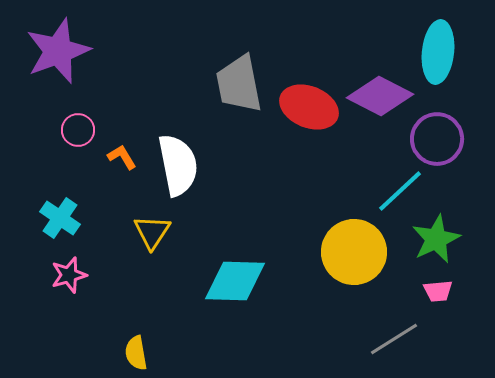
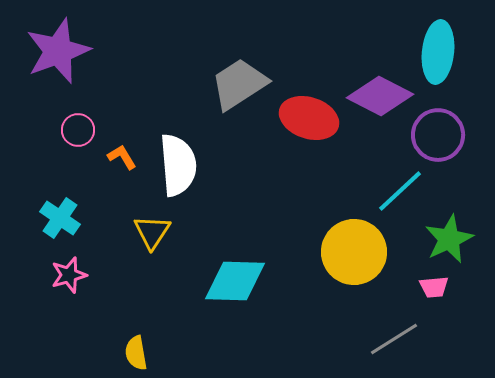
gray trapezoid: rotated 68 degrees clockwise
red ellipse: moved 11 px down; rotated 4 degrees counterclockwise
purple circle: moved 1 px right, 4 px up
white semicircle: rotated 6 degrees clockwise
green star: moved 13 px right
pink trapezoid: moved 4 px left, 4 px up
